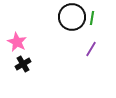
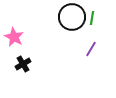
pink star: moved 3 px left, 5 px up
